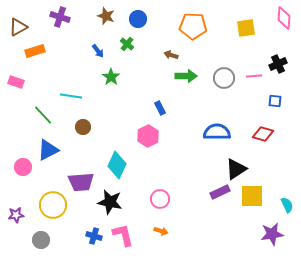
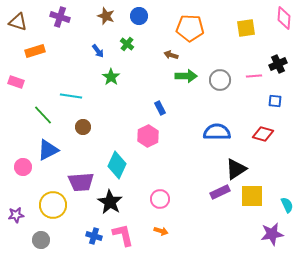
blue circle at (138, 19): moved 1 px right, 3 px up
orange pentagon at (193, 26): moved 3 px left, 2 px down
brown triangle at (18, 27): moved 5 px up; rotated 48 degrees clockwise
gray circle at (224, 78): moved 4 px left, 2 px down
black star at (110, 202): rotated 20 degrees clockwise
